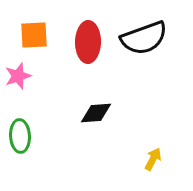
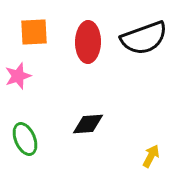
orange square: moved 3 px up
black diamond: moved 8 px left, 11 px down
green ellipse: moved 5 px right, 3 px down; rotated 20 degrees counterclockwise
yellow arrow: moved 2 px left, 3 px up
